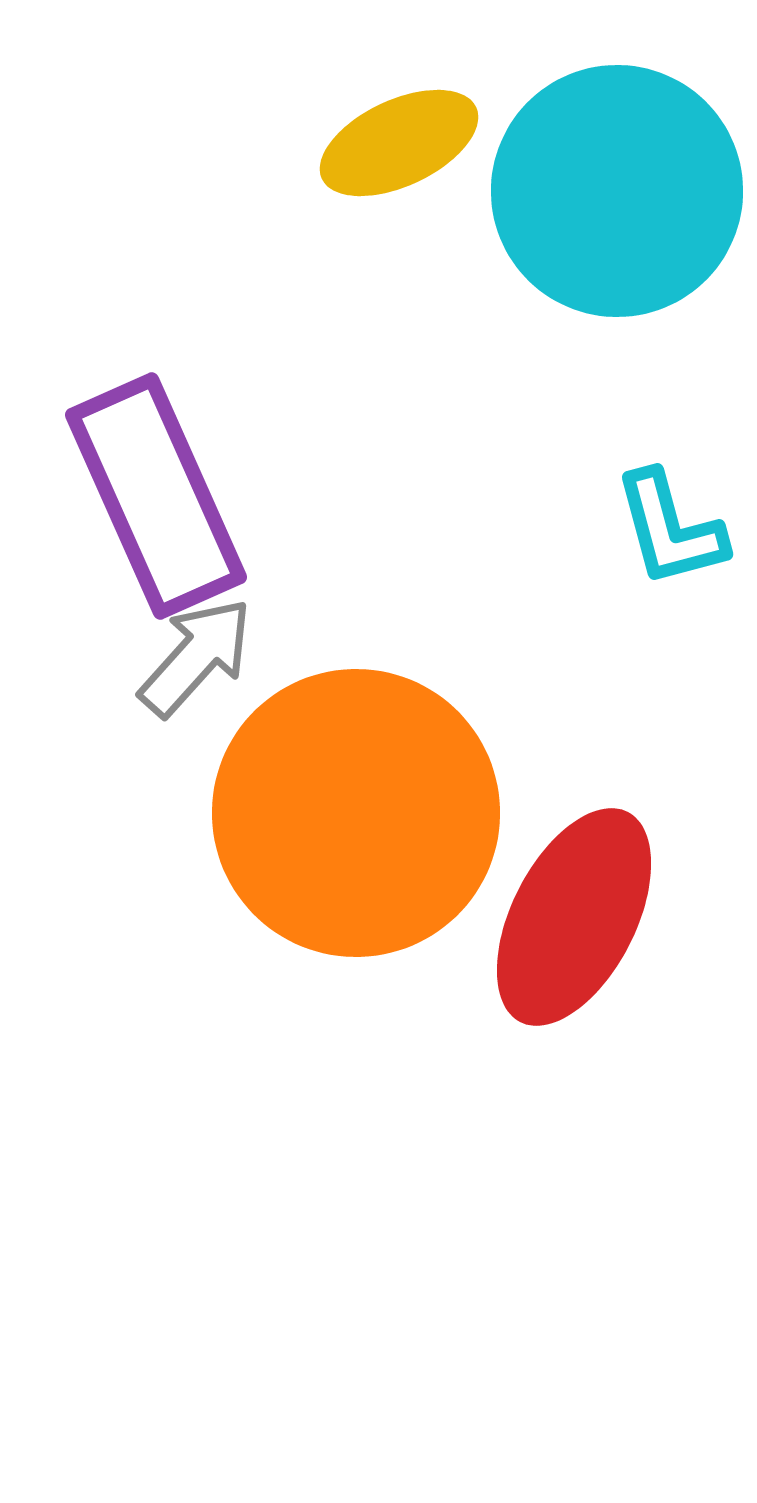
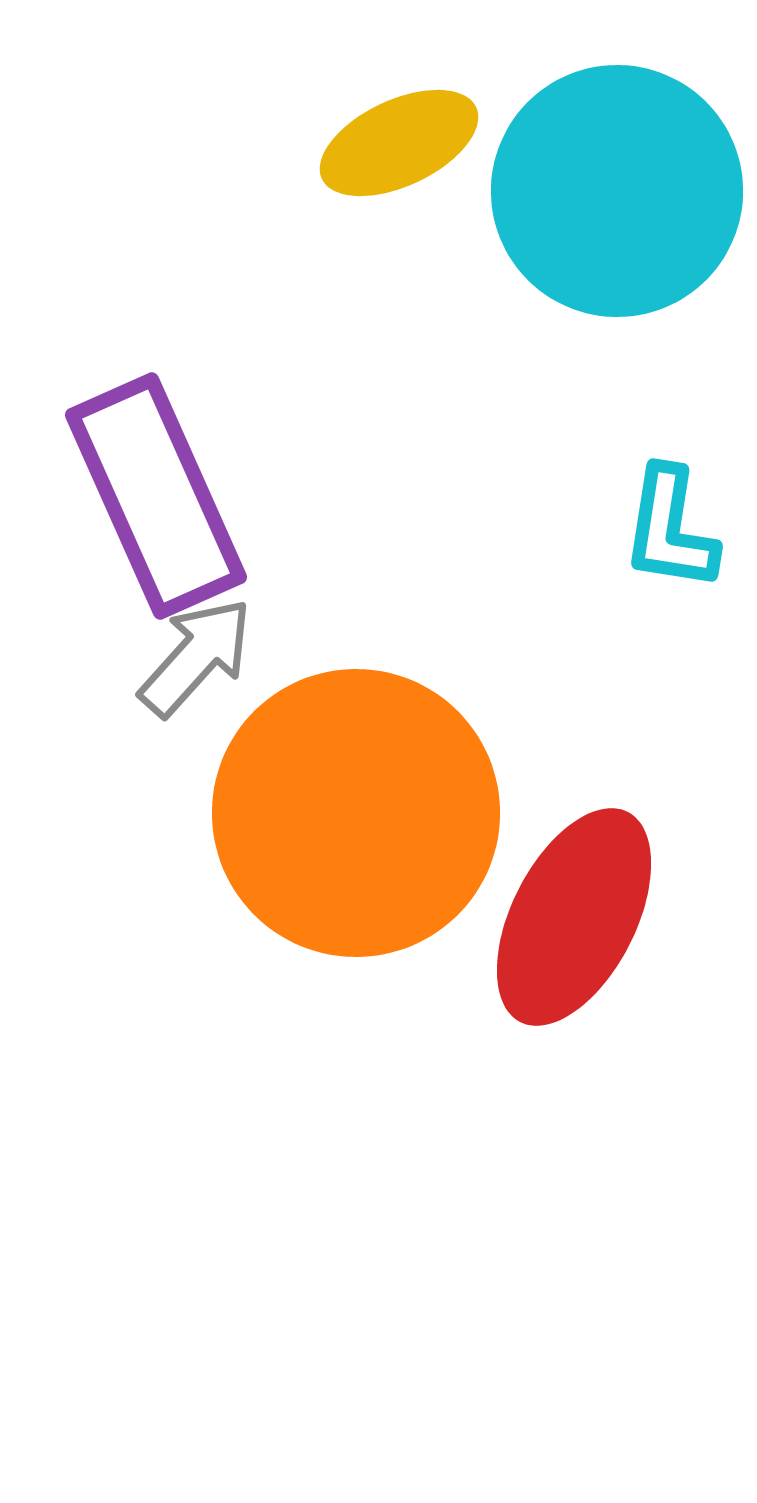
cyan L-shape: rotated 24 degrees clockwise
